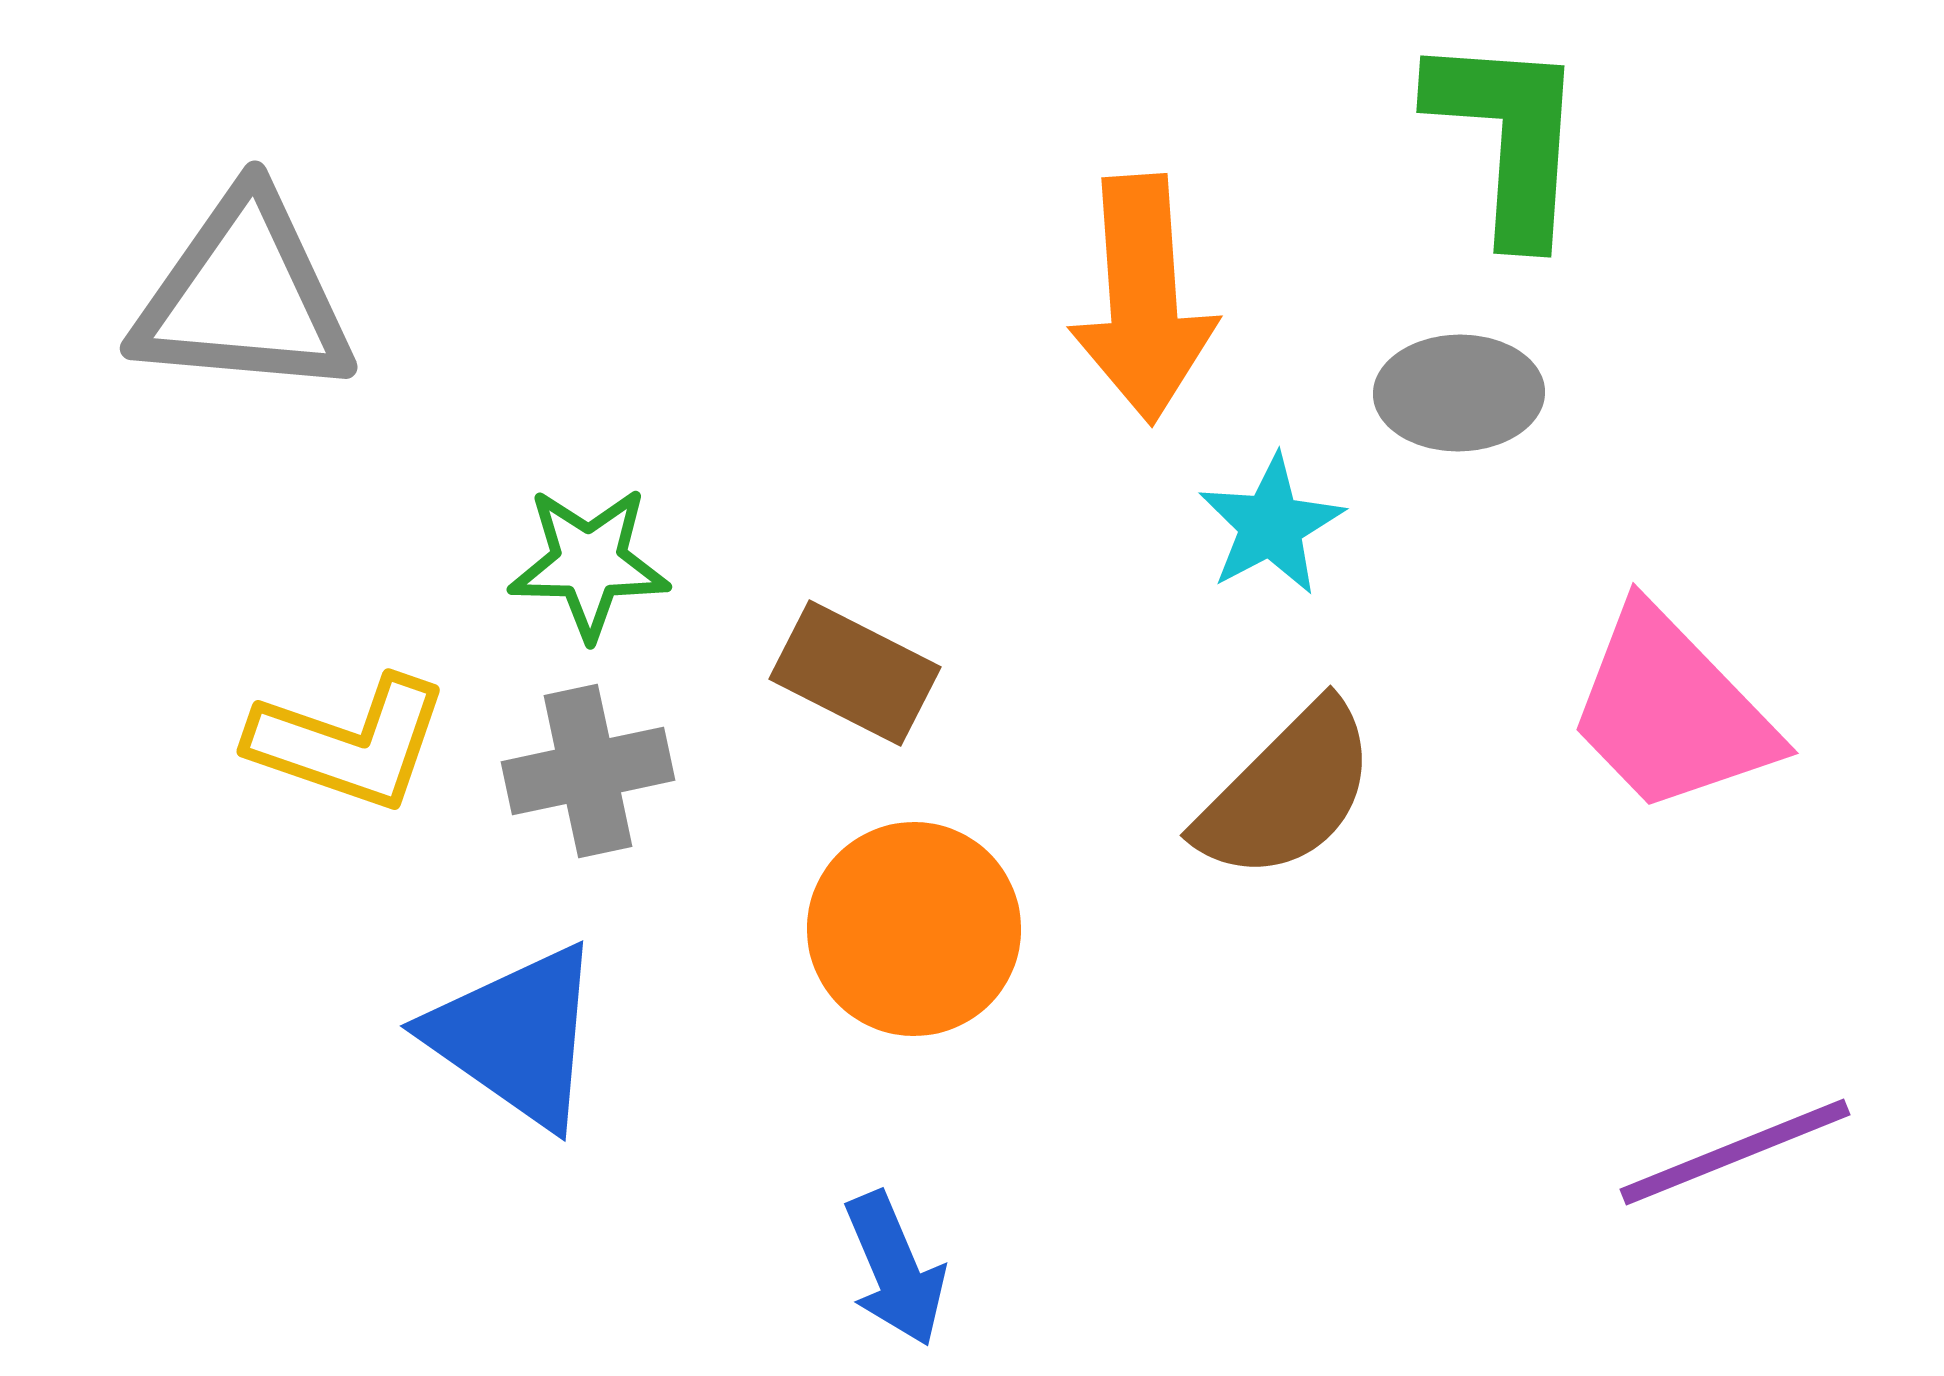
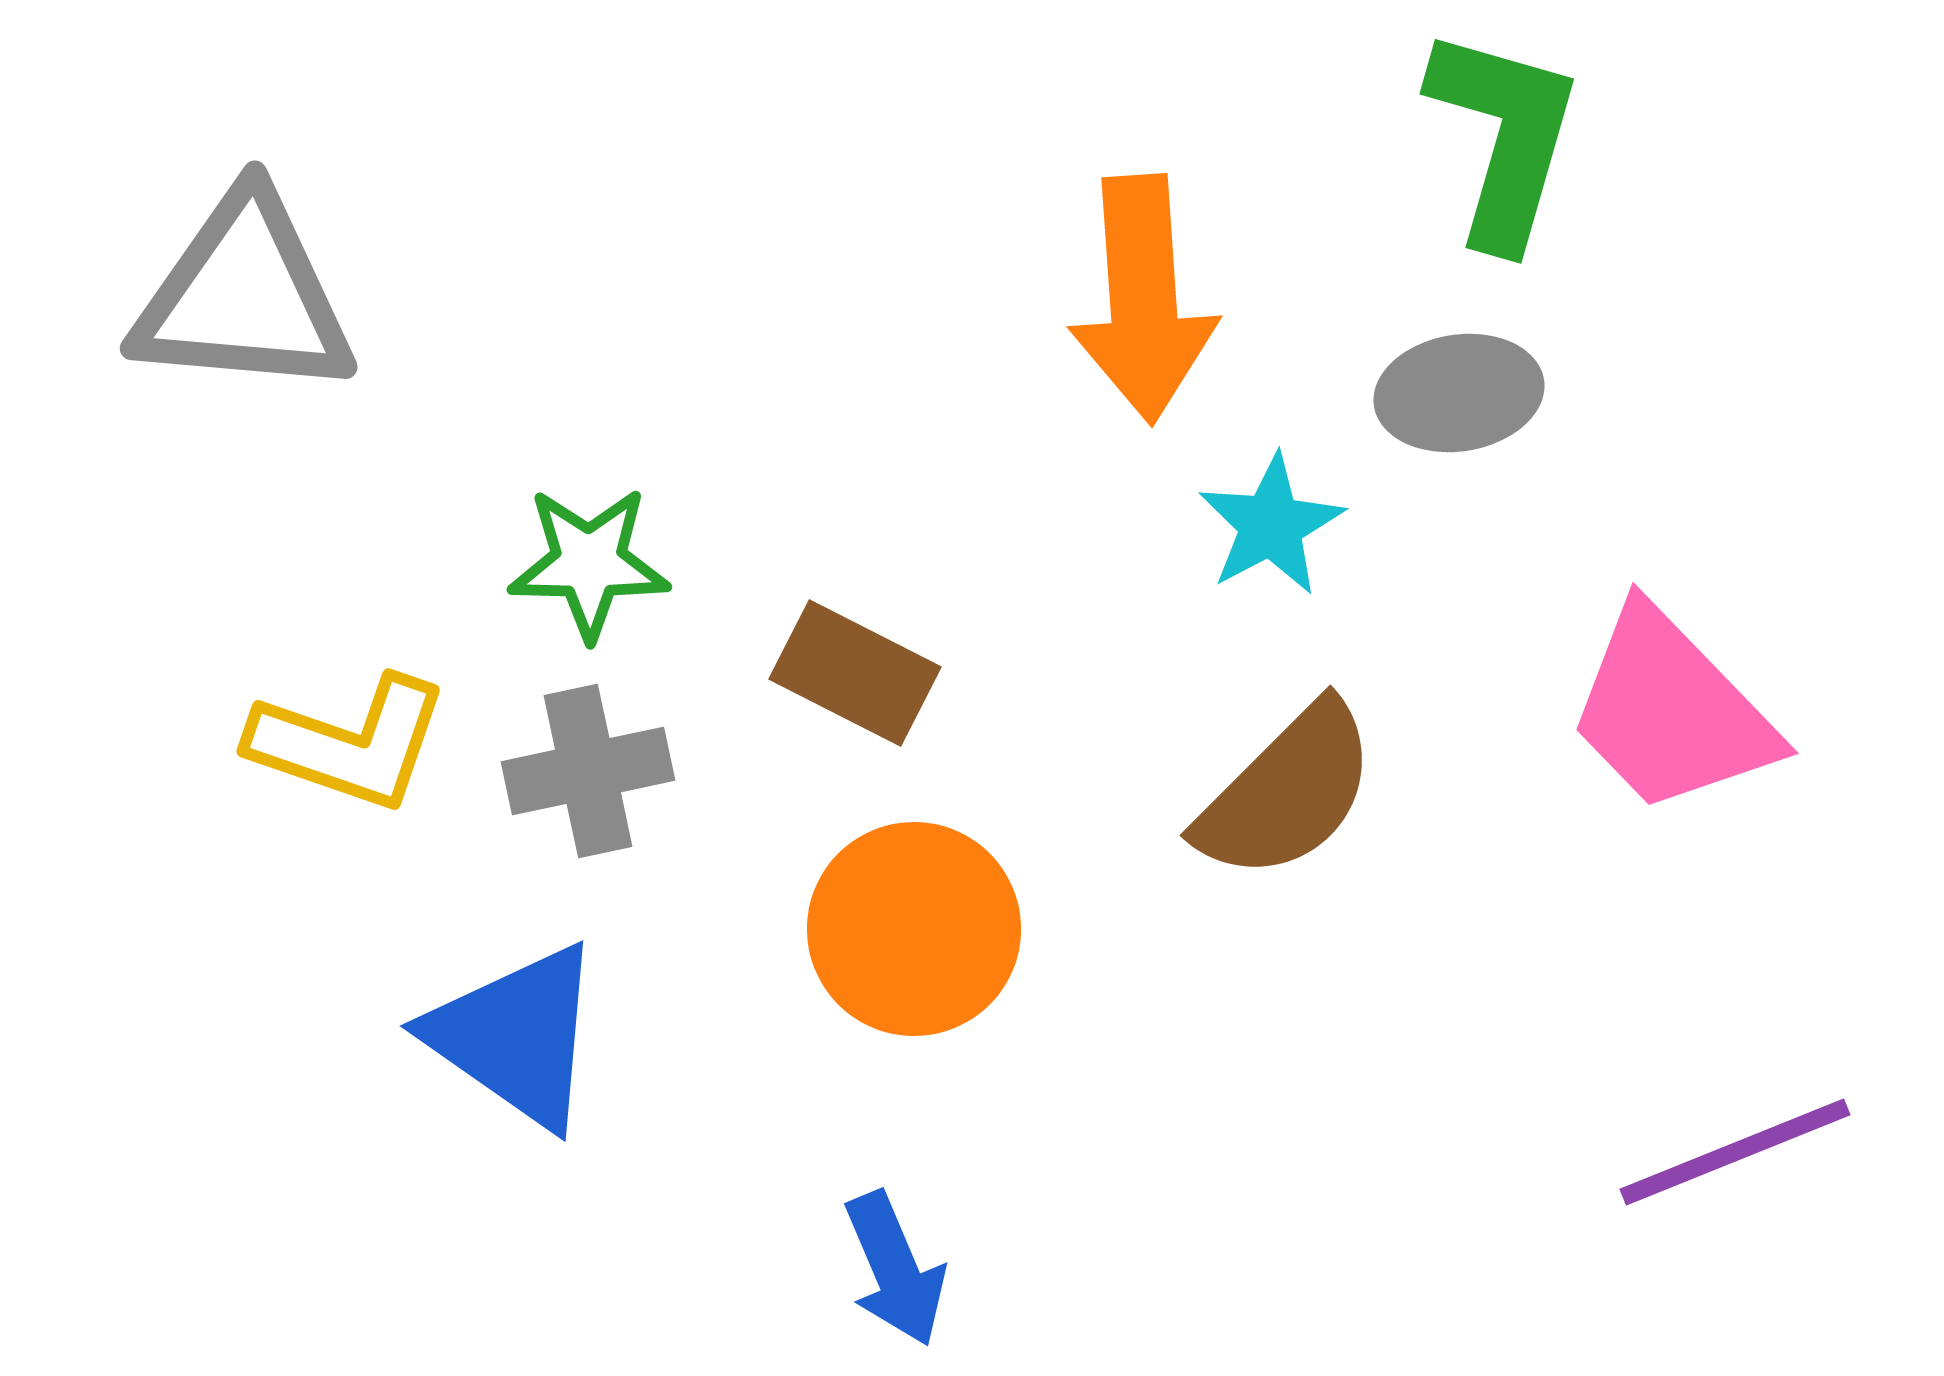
green L-shape: moved 4 px left; rotated 12 degrees clockwise
gray ellipse: rotated 8 degrees counterclockwise
